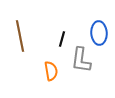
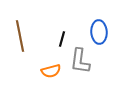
blue ellipse: moved 1 px up
gray L-shape: moved 1 px left, 1 px down
orange semicircle: rotated 84 degrees clockwise
